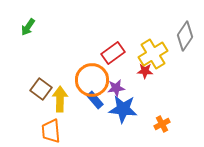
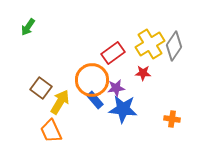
gray diamond: moved 11 px left, 10 px down
yellow cross: moved 3 px left, 10 px up
red star: moved 2 px left, 2 px down
brown square: moved 1 px up
yellow arrow: moved 3 px down; rotated 30 degrees clockwise
orange cross: moved 10 px right, 5 px up; rotated 35 degrees clockwise
orange trapezoid: rotated 20 degrees counterclockwise
